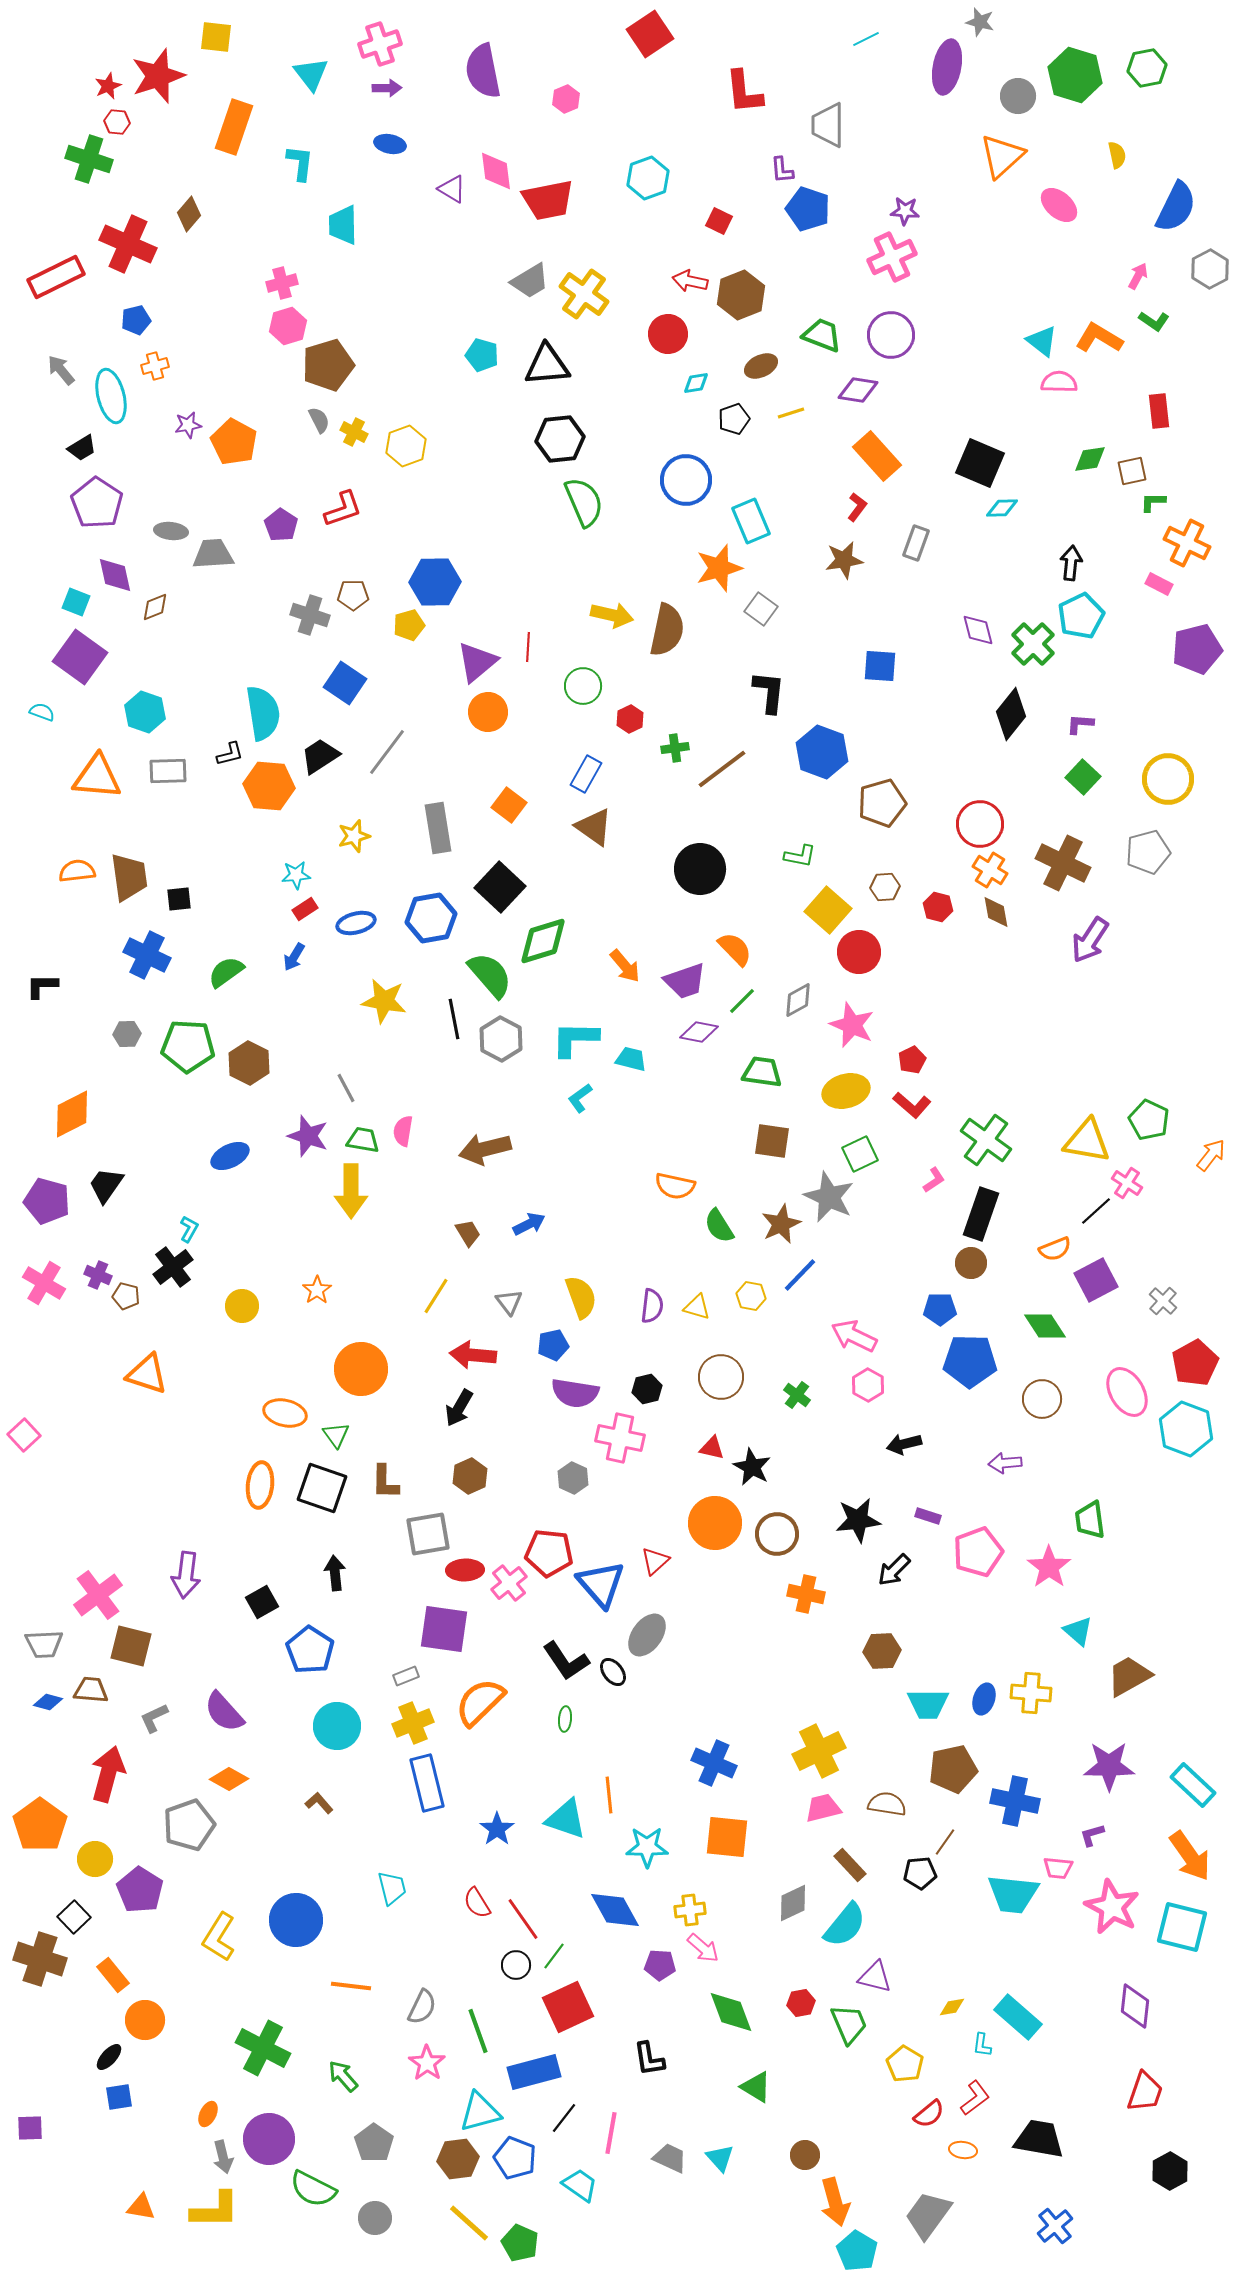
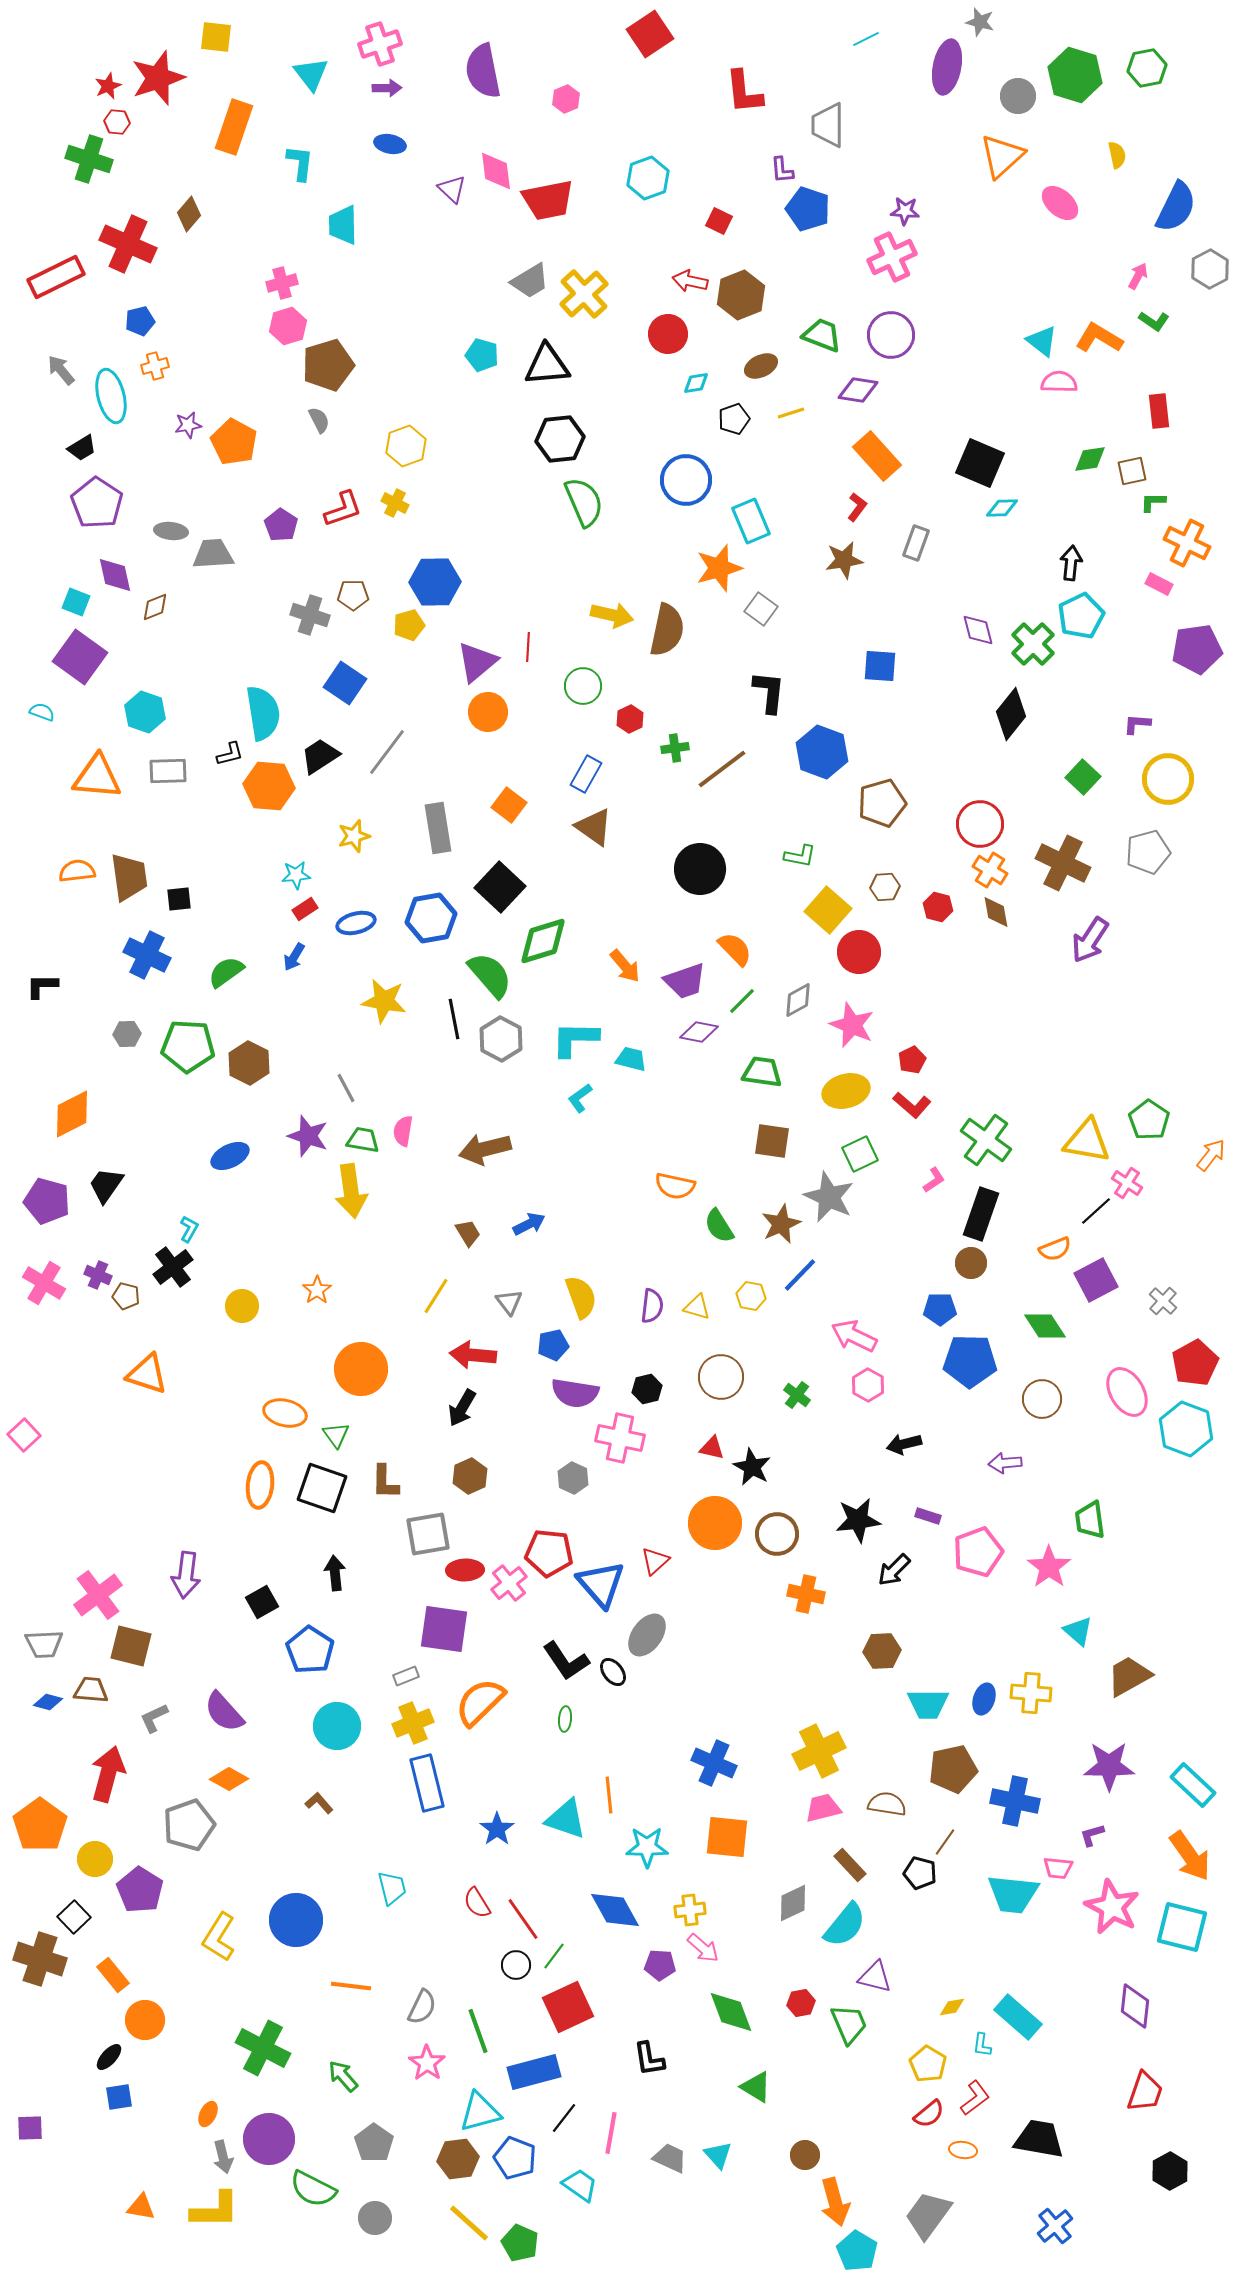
red star at (158, 76): moved 2 px down
purple triangle at (452, 189): rotated 12 degrees clockwise
pink ellipse at (1059, 205): moved 1 px right, 2 px up
yellow cross at (584, 294): rotated 12 degrees clockwise
blue pentagon at (136, 320): moved 4 px right, 1 px down
yellow cross at (354, 432): moved 41 px right, 71 px down
purple pentagon at (1197, 649): rotated 6 degrees clockwise
purple L-shape at (1080, 724): moved 57 px right
green pentagon at (1149, 1120): rotated 9 degrees clockwise
yellow arrow at (351, 1191): rotated 8 degrees counterclockwise
black arrow at (459, 1408): moved 3 px right
black pentagon at (920, 1873): rotated 20 degrees clockwise
yellow pentagon at (905, 2064): moved 23 px right
cyan triangle at (720, 2158): moved 2 px left, 3 px up
